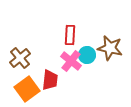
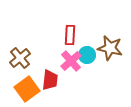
pink cross: rotated 10 degrees clockwise
